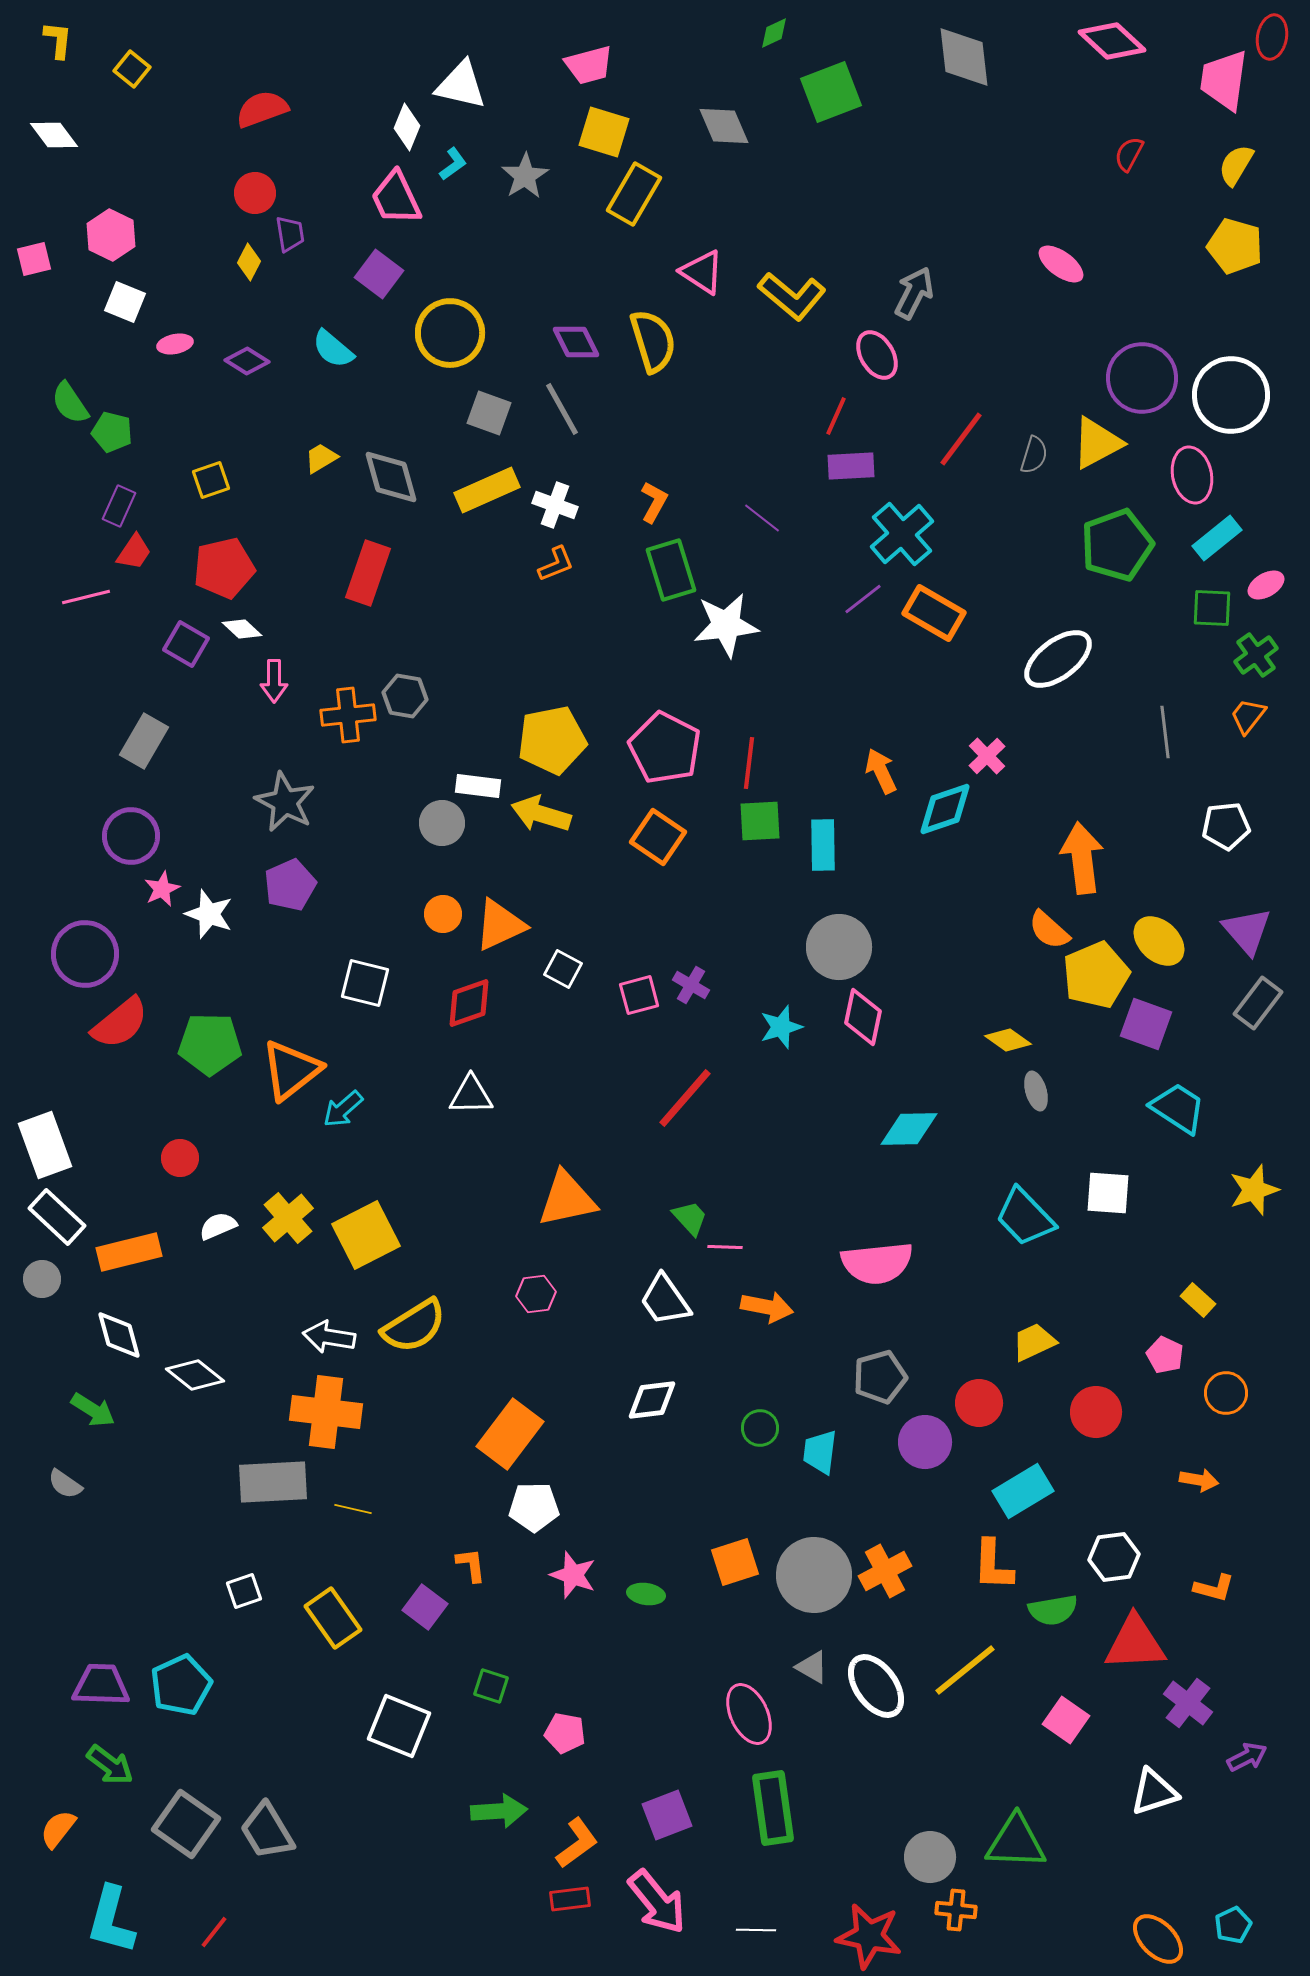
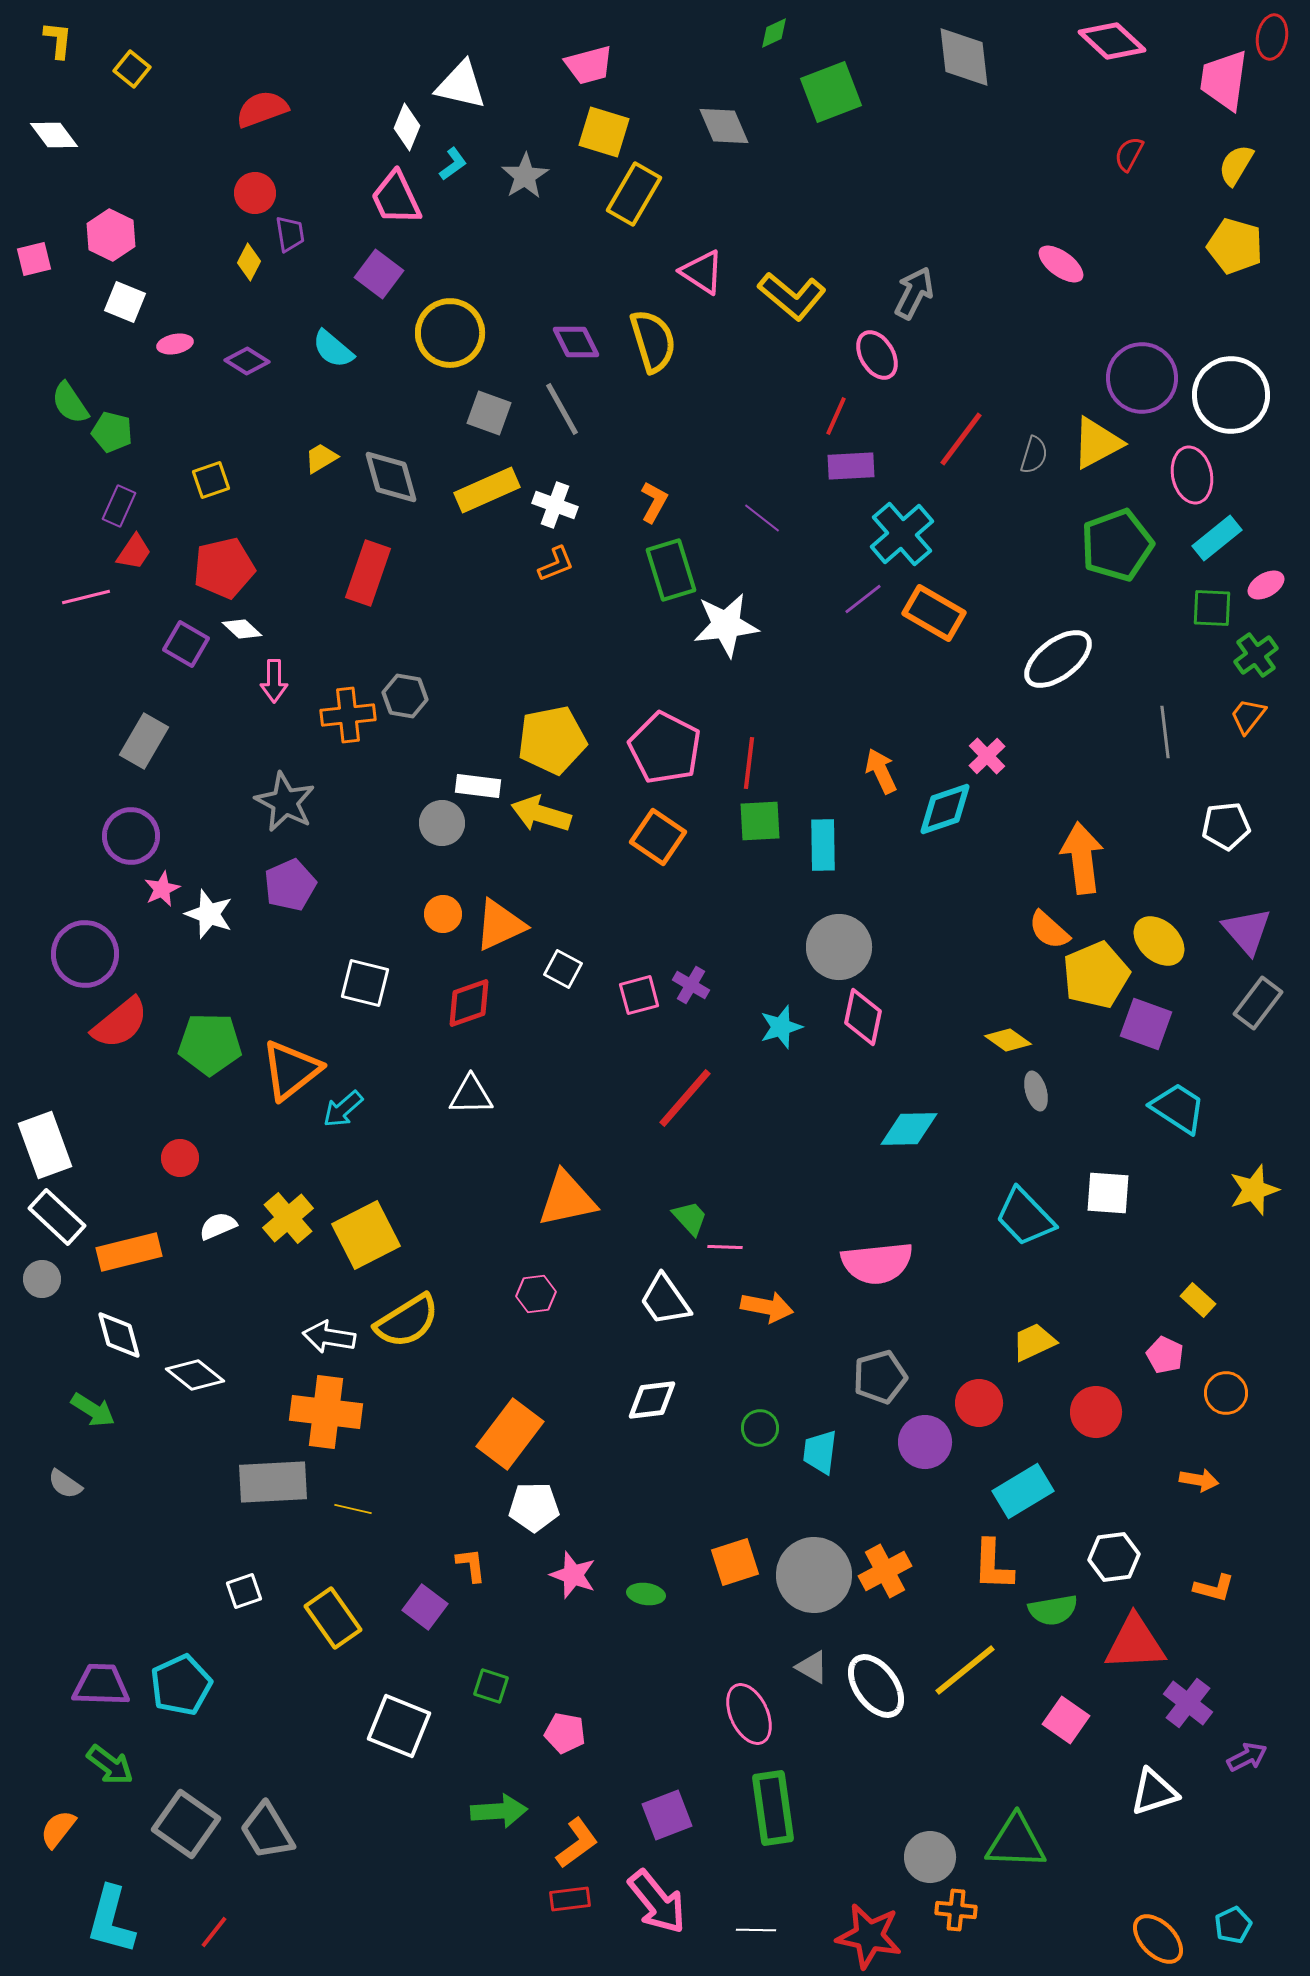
yellow semicircle at (414, 1326): moved 7 px left, 5 px up
